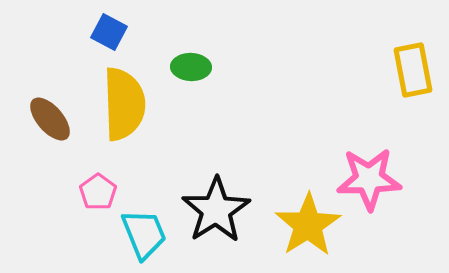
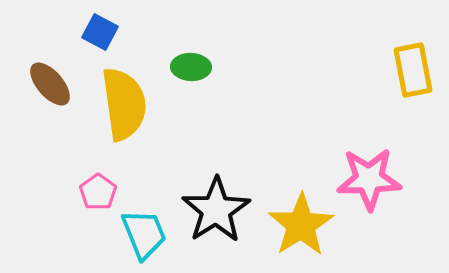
blue square: moved 9 px left
yellow semicircle: rotated 6 degrees counterclockwise
brown ellipse: moved 35 px up
yellow star: moved 7 px left
